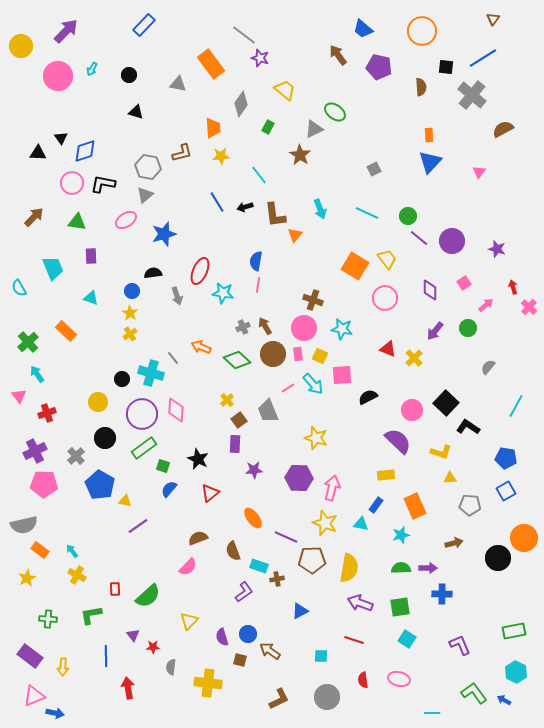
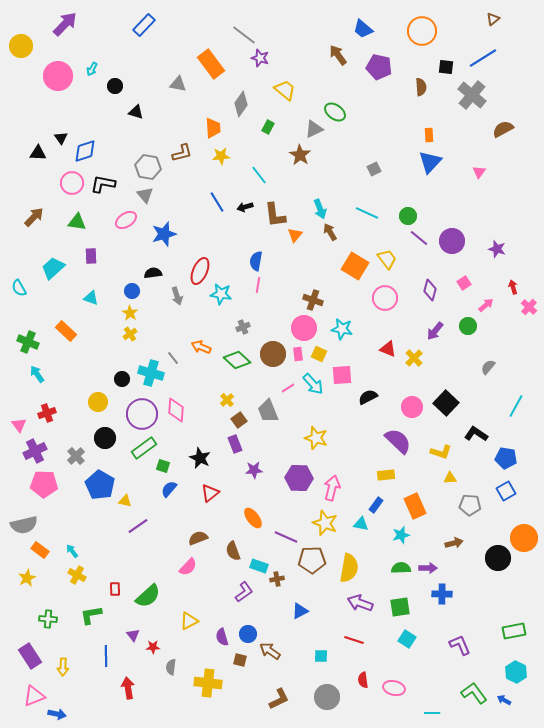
brown triangle at (493, 19): rotated 16 degrees clockwise
purple arrow at (66, 31): moved 1 px left, 7 px up
black circle at (129, 75): moved 14 px left, 11 px down
gray triangle at (145, 195): rotated 30 degrees counterclockwise
cyan trapezoid at (53, 268): rotated 110 degrees counterclockwise
purple diamond at (430, 290): rotated 15 degrees clockwise
cyan star at (223, 293): moved 2 px left, 1 px down
brown arrow at (265, 326): moved 65 px right, 94 px up
green circle at (468, 328): moved 2 px up
green cross at (28, 342): rotated 25 degrees counterclockwise
yellow square at (320, 356): moved 1 px left, 2 px up
pink triangle at (19, 396): moved 29 px down
pink circle at (412, 410): moved 3 px up
black L-shape at (468, 427): moved 8 px right, 7 px down
purple rectangle at (235, 444): rotated 24 degrees counterclockwise
black star at (198, 459): moved 2 px right, 1 px up
yellow triangle at (189, 621): rotated 18 degrees clockwise
purple rectangle at (30, 656): rotated 20 degrees clockwise
pink ellipse at (399, 679): moved 5 px left, 9 px down
blue arrow at (55, 713): moved 2 px right, 1 px down
